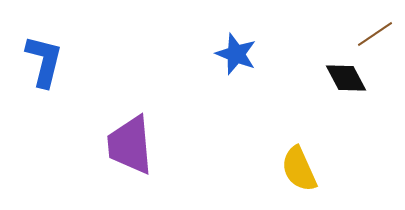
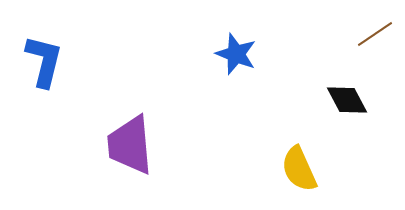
black diamond: moved 1 px right, 22 px down
